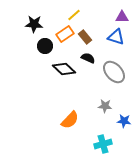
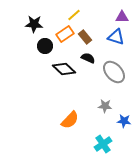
cyan cross: rotated 18 degrees counterclockwise
